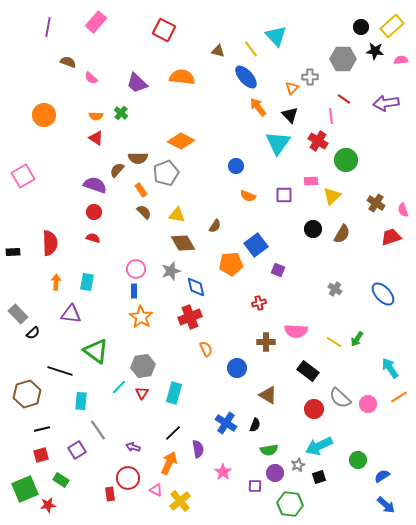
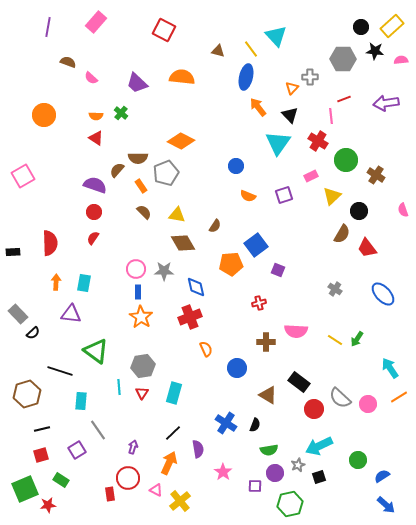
blue ellipse at (246, 77): rotated 55 degrees clockwise
red line at (344, 99): rotated 56 degrees counterclockwise
pink rectangle at (311, 181): moved 5 px up; rotated 24 degrees counterclockwise
orange rectangle at (141, 190): moved 4 px up
purple square at (284, 195): rotated 18 degrees counterclockwise
brown cross at (376, 203): moved 28 px up
black circle at (313, 229): moved 46 px right, 18 px up
red trapezoid at (391, 237): moved 24 px left, 11 px down; rotated 110 degrees counterclockwise
red semicircle at (93, 238): rotated 72 degrees counterclockwise
gray star at (171, 271): moved 7 px left; rotated 18 degrees clockwise
cyan rectangle at (87, 282): moved 3 px left, 1 px down
blue rectangle at (134, 291): moved 4 px right, 1 px down
yellow line at (334, 342): moved 1 px right, 2 px up
black rectangle at (308, 371): moved 9 px left, 11 px down
cyan line at (119, 387): rotated 49 degrees counterclockwise
purple arrow at (133, 447): rotated 88 degrees clockwise
green hexagon at (290, 504): rotated 20 degrees counterclockwise
